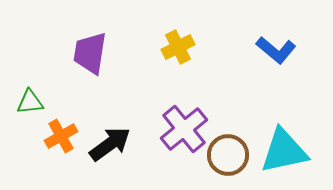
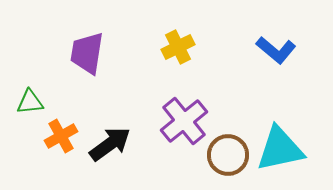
purple trapezoid: moved 3 px left
purple cross: moved 8 px up
cyan triangle: moved 4 px left, 2 px up
